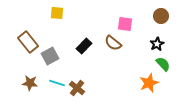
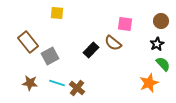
brown circle: moved 5 px down
black rectangle: moved 7 px right, 4 px down
